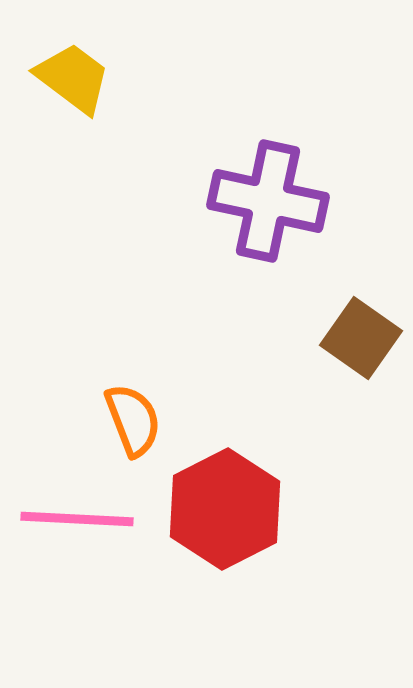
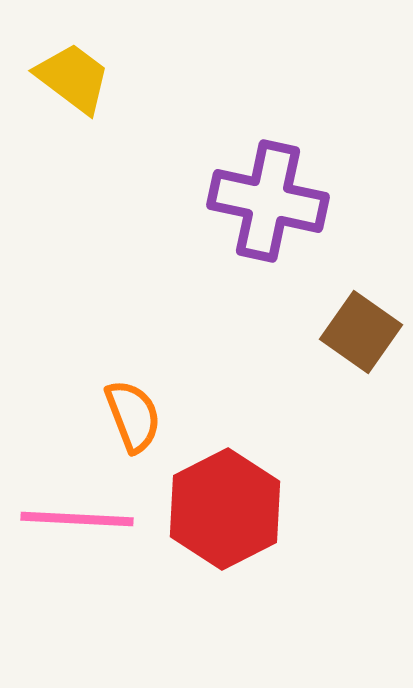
brown square: moved 6 px up
orange semicircle: moved 4 px up
